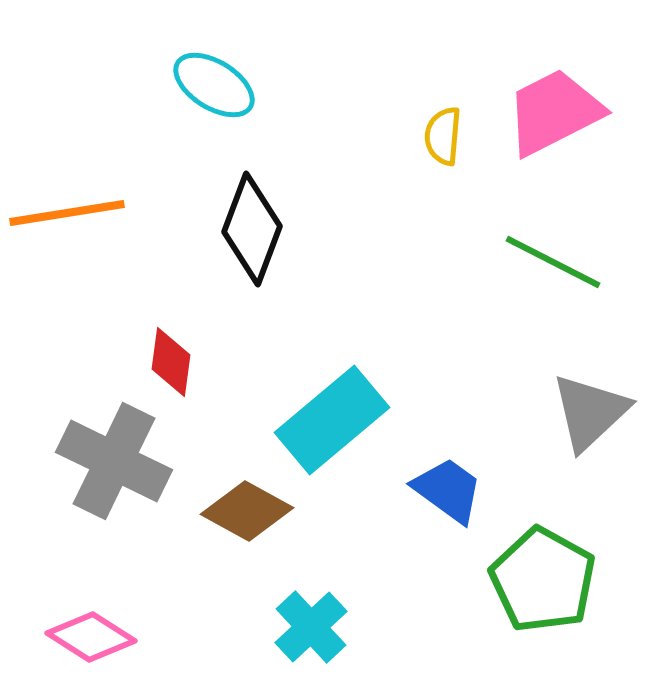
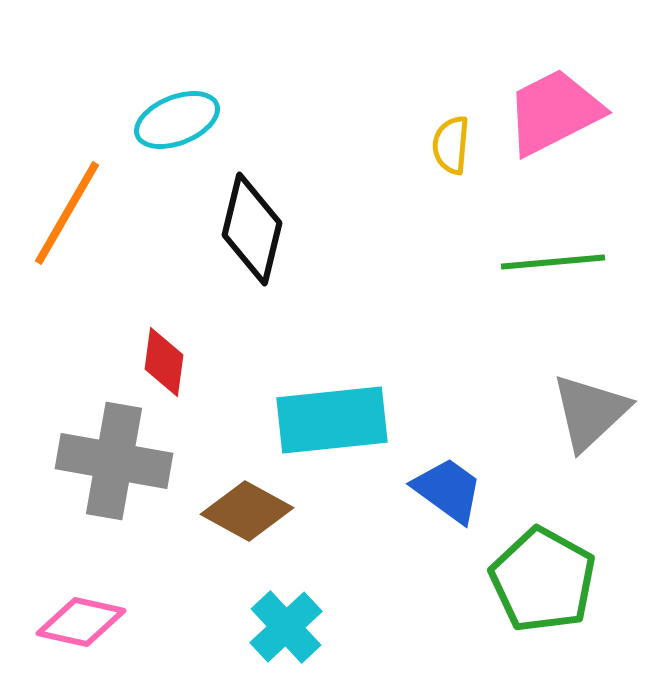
cyan ellipse: moved 37 px left, 35 px down; rotated 54 degrees counterclockwise
yellow semicircle: moved 8 px right, 9 px down
orange line: rotated 51 degrees counterclockwise
black diamond: rotated 7 degrees counterclockwise
green line: rotated 32 degrees counterclockwise
red diamond: moved 7 px left
cyan rectangle: rotated 34 degrees clockwise
gray cross: rotated 16 degrees counterclockwise
cyan cross: moved 25 px left
pink diamond: moved 10 px left, 15 px up; rotated 20 degrees counterclockwise
